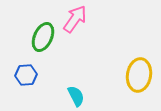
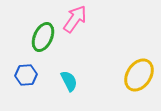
yellow ellipse: rotated 24 degrees clockwise
cyan semicircle: moved 7 px left, 15 px up
